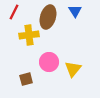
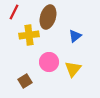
blue triangle: moved 25 px down; rotated 24 degrees clockwise
brown square: moved 1 px left, 2 px down; rotated 16 degrees counterclockwise
